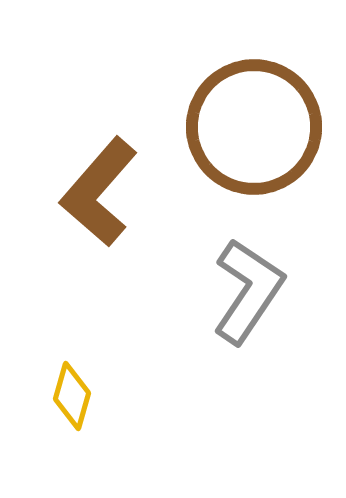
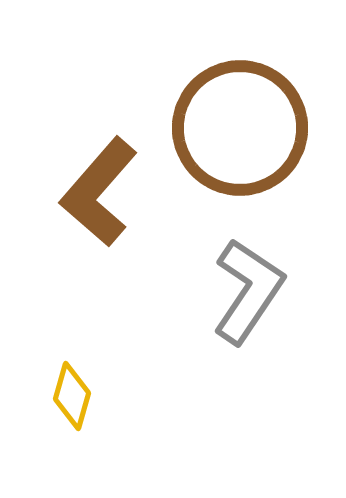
brown circle: moved 14 px left, 1 px down
